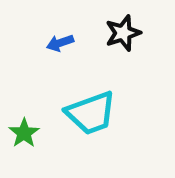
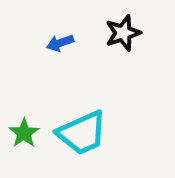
cyan trapezoid: moved 9 px left, 20 px down; rotated 4 degrees counterclockwise
